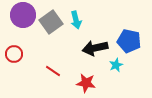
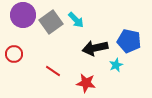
cyan arrow: rotated 30 degrees counterclockwise
